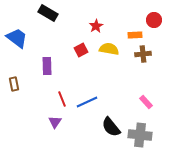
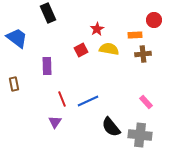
black rectangle: rotated 36 degrees clockwise
red star: moved 1 px right, 3 px down
blue line: moved 1 px right, 1 px up
